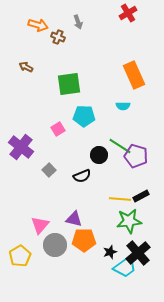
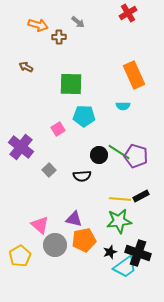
gray arrow: rotated 32 degrees counterclockwise
brown cross: moved 1 px right; rotated 24 degrees counterclockwise
green square: moved 2 px right; rotated 10 degrees clockwise
green line: moved 1 px left, 6 px down
black semicircle: rotated 18 degrees clockwise
green star: moved 10 px left
pink triangle: rotated 30 degrees counterclockwise
orange pentagon: rotated 10 degrees counterclockwise
black cross: rotated 30 degrees counterclockwise
